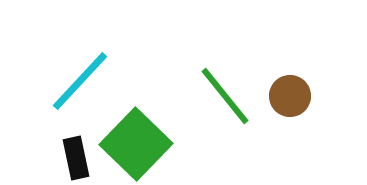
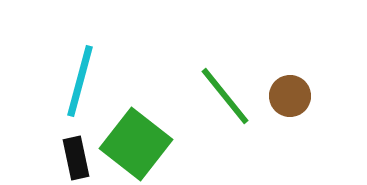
cyan line: rotated 28 degrees counterclockwise
green square: rotated 6 degrees counterclockwise
